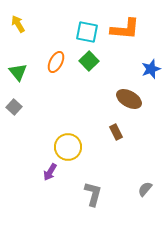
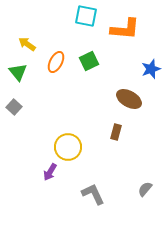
yellow arrow: moved 9 px right, 20 px down; rotated 24 degrees counterclockwise
cyan square: moved 1 px left, 16 px up
green square: rotated 18 degrees clockwise
brown rectangle: rotated 42 degrees clockwise
gray L-shape: rotated 40 degrees counterclockwise
